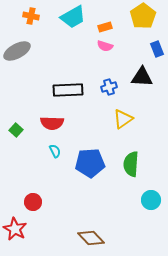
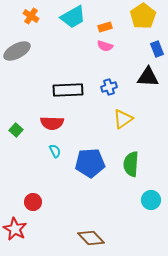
orange cross: rotated 21 degrees clockwise
black triangle: moved 6 px right
